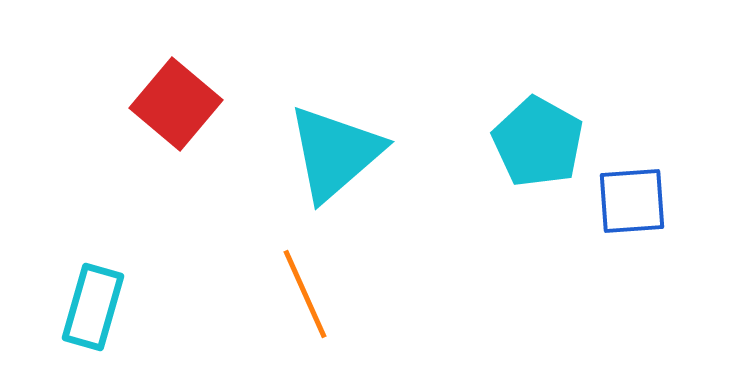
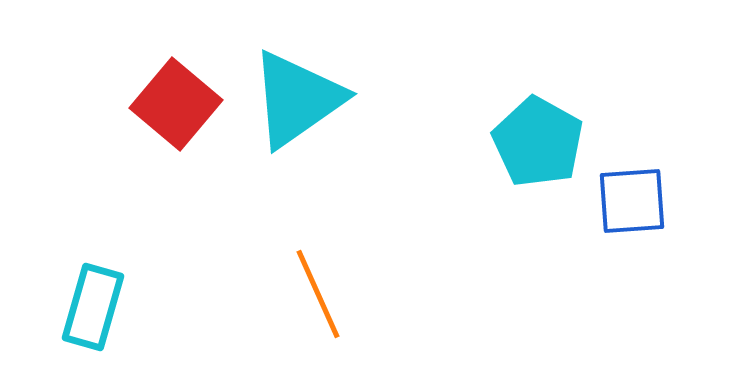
cyan triangle: moved 38 px left, 54 px up; rotated 6 degrees clockwise
orange line: moved 13 px right
